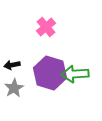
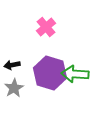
green arrow: rotated 8 degrees clockwise
